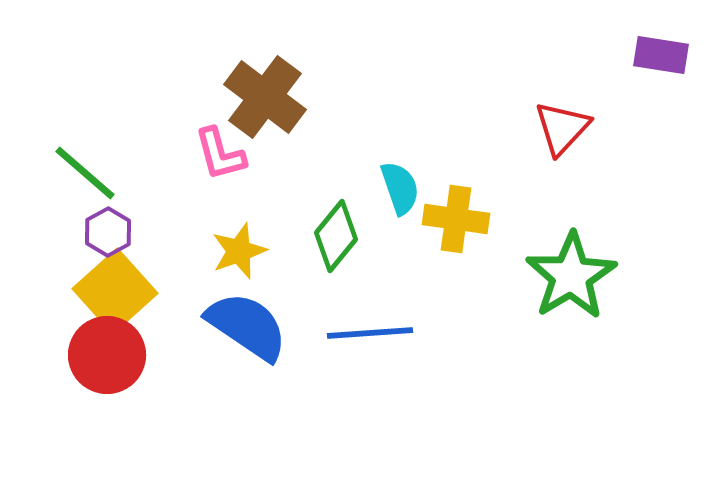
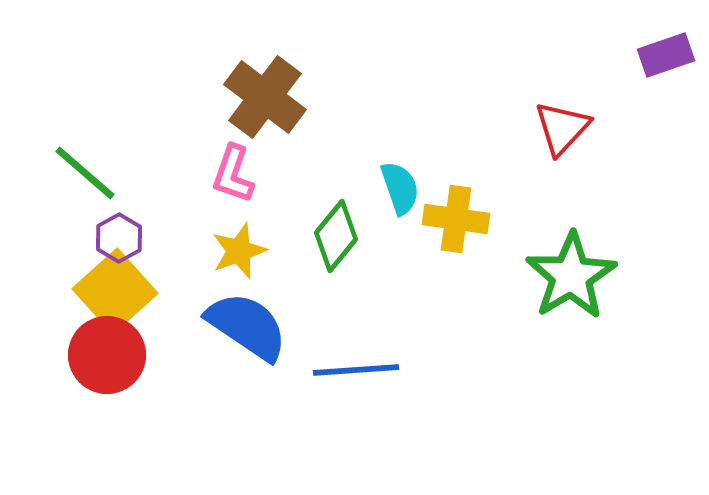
purple rectangle: moved 5 px right; rotated 28 degrees counterclockwise
pink L-shape: moved 13 px right, 20 px down; rotated 34 degrees clockwise
purple hexagon: moved 11 px right, 6 px down
blue line: moved 14 px left, 37 px down
